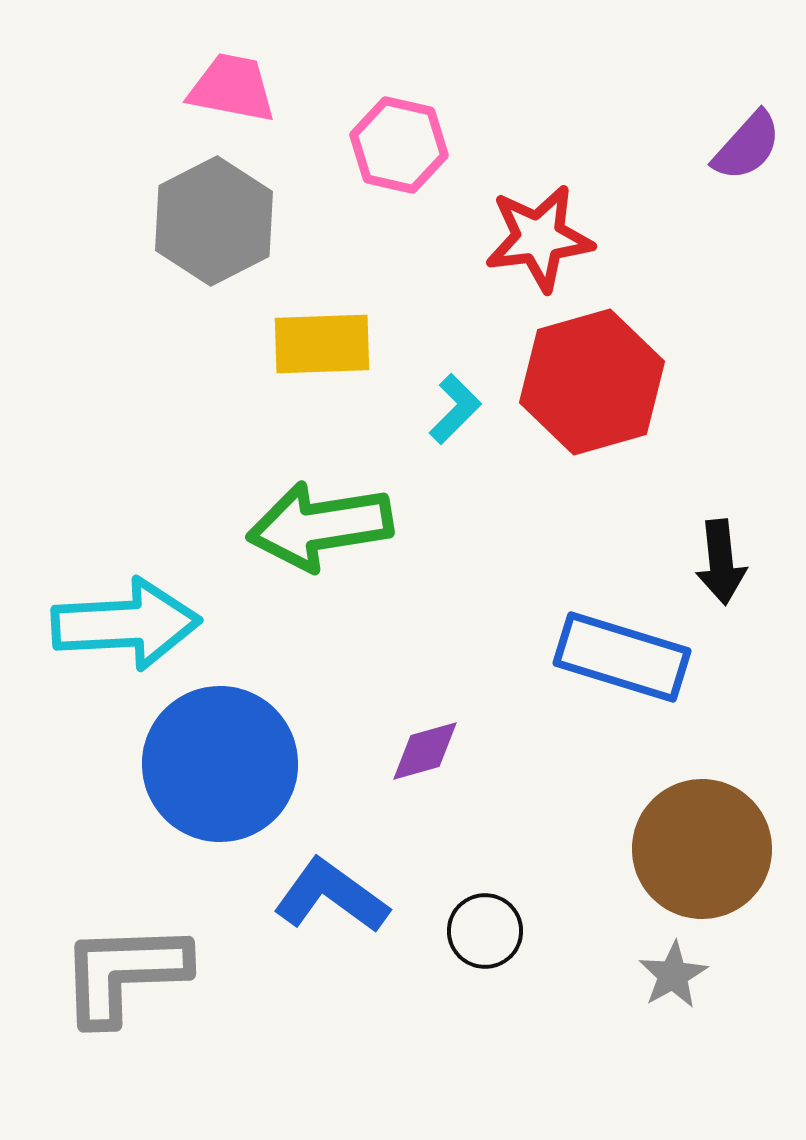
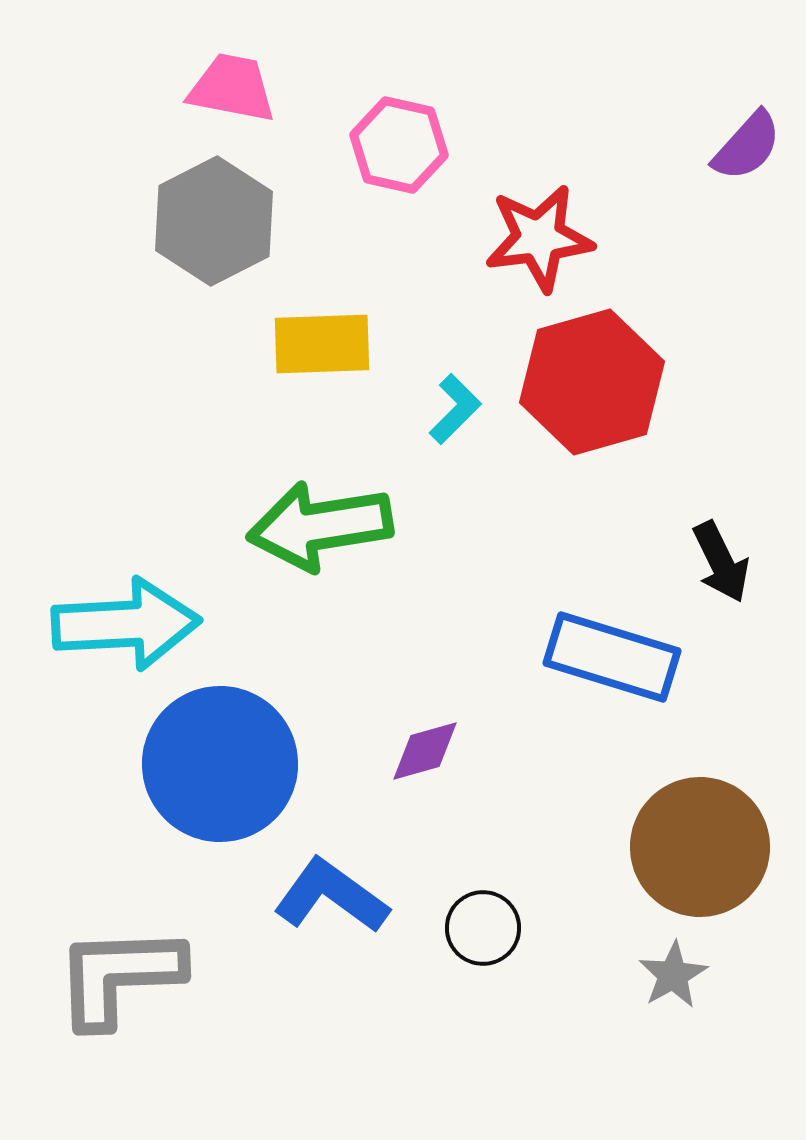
black arrow: rotated 20 degrees counterclockwise
blue rectangle: moved 10 px left
brown circle: moved 2 px left, 2 px up
black circle: moved 2 px left, 3 px up
gray L-shape: moved 5 px left, 3 px down
